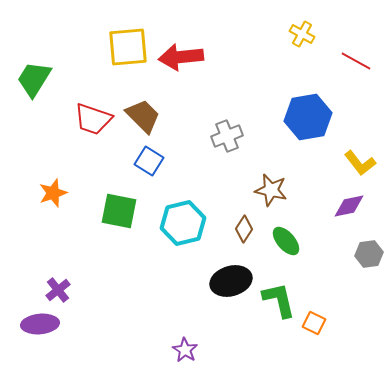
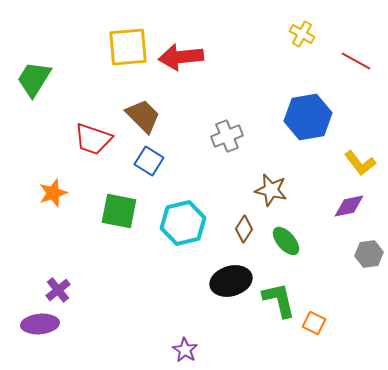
red trapezoid: moved 20 px down
